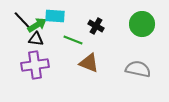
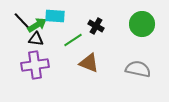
black line: moved 1 px down
green line: rotated 54 degrees counterclockwise
